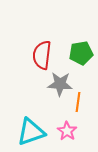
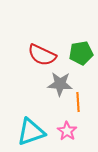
red semicircle: rotated 72 degrees counterclockwise
orange line: rotated 12 degrees counterclockwise
